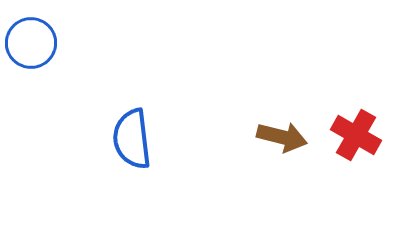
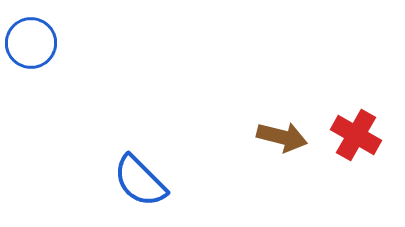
blue semicircle: moved 8 px right, 42 px down; rotated 38 degrees counterclockwise
